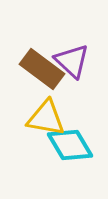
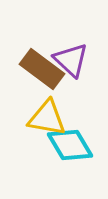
purple triangle: moved 1 px left, 1 px up
yellow triangle: moved 1 px right
